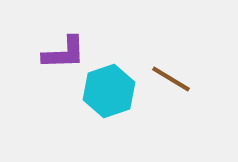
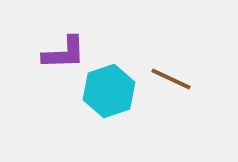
brown line: rotated 6 degrees counterclockwise
